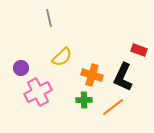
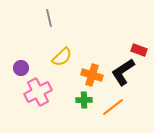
black L-shape: moved 5 px up; rotated 32 degrees clockwise
